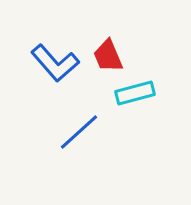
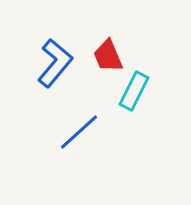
blue L-shape: rotated 99 degrees counterclockwise
cyan rectangle: moved 1 px left, 2 px up; rotated 48 degrees counterclockwise
